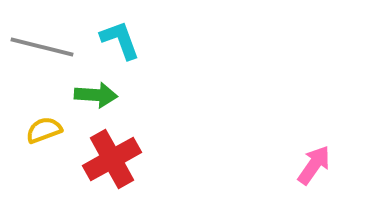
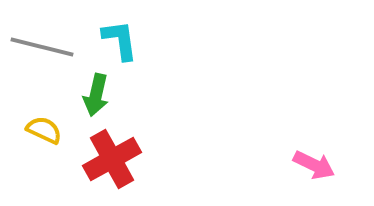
cyan L-shape: rotated 12 degrees clockwise
green arrow: rotated 99 degrees clockwise
yellow semicircle: rotated 45 degrees clockwise
pink arrow: rotated 81 degrees clockwise
